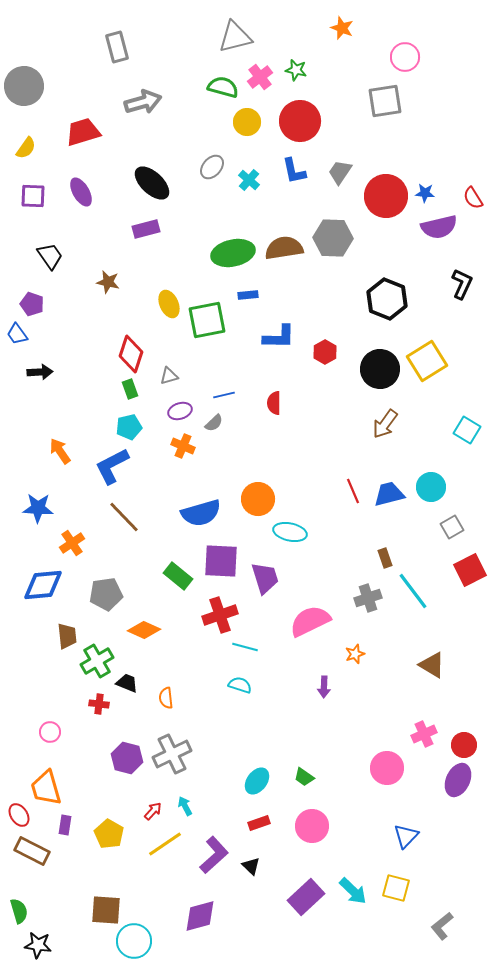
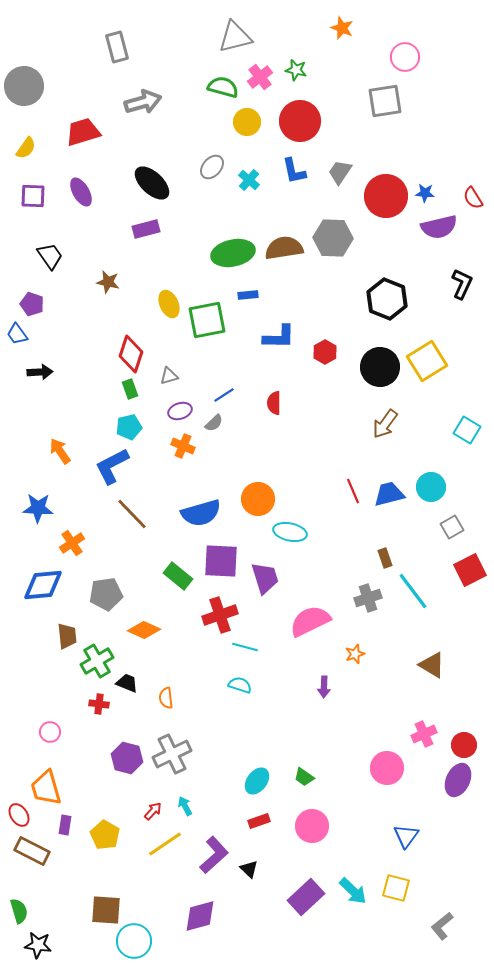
black circle at (380, 369): moved 2 px up
blue line at (224, 395): rotated 20 degrees counterclockwise
brown line at (124, 517): moved 8 px right, 3 px up
red rectangle at (259, 823): moved 2 px up
yellow pentagon at (109, 834): moved 4 px left, 1 px down
blue triangle at (406, 836): rotated 8 degrees counterclockwise
black triangle at (251, 866): moved 2 px left, 3 px down
